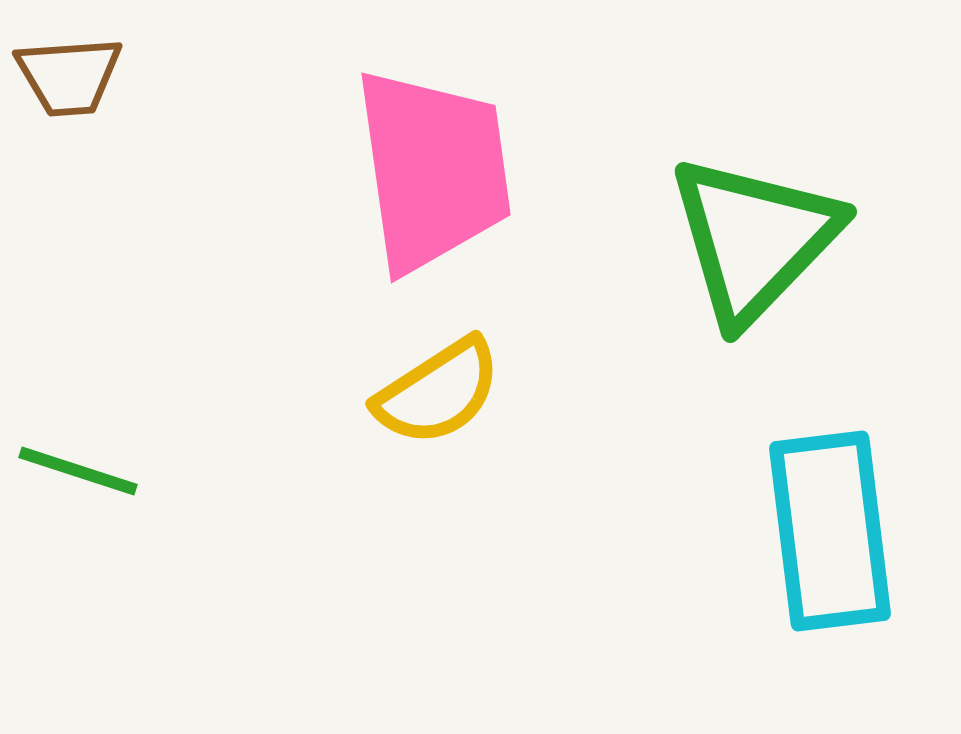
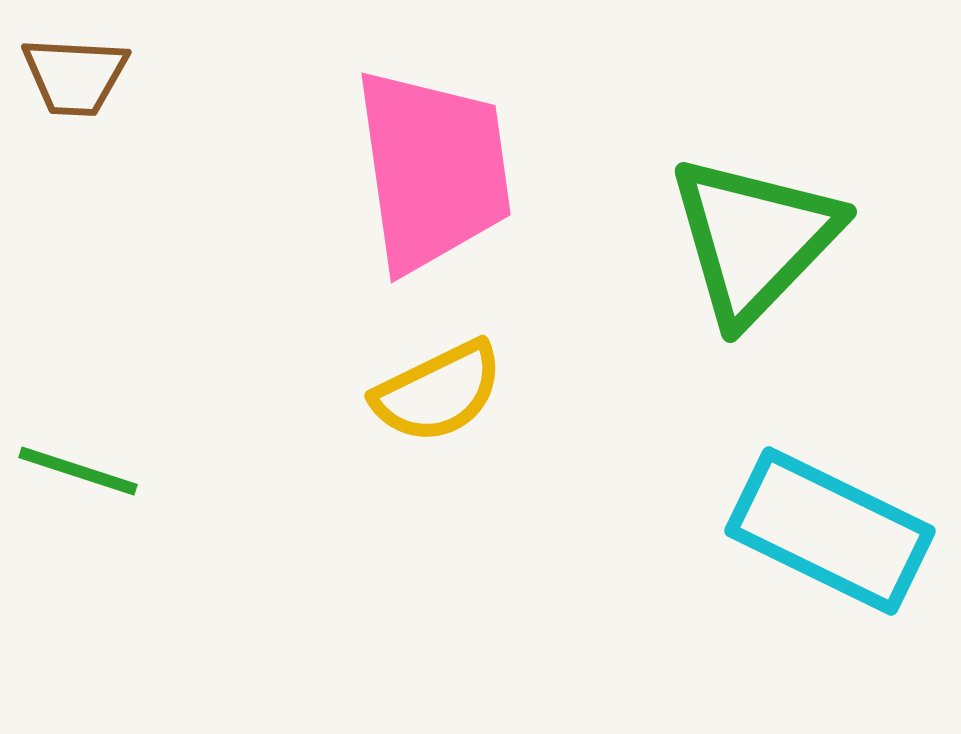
brown trapezoid: moved 6 px right; rotated 7 degrees clockwise
yellow semicircle: rotated 7 degrees clockwise
cyan rectangle: rotated 57 degrees counterclockwise
